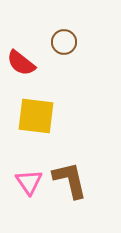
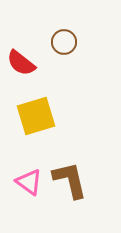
yellow square: rotated 24 degrees counterclockwise
pink triangle: rotated 20 degrees counterclockwise
